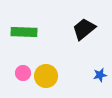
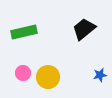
green rectangle: rotated 15 degrees counterclockwise
yellow circle: moved 2 px right, 1 px down
